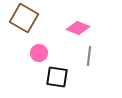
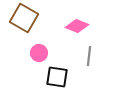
pink diamond: moved 1 px left, 2 px up
